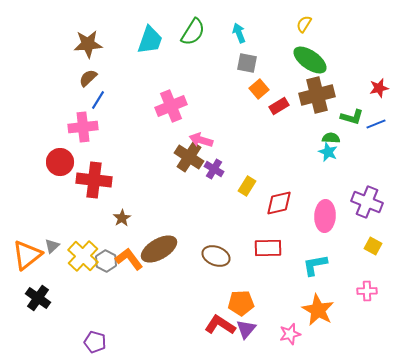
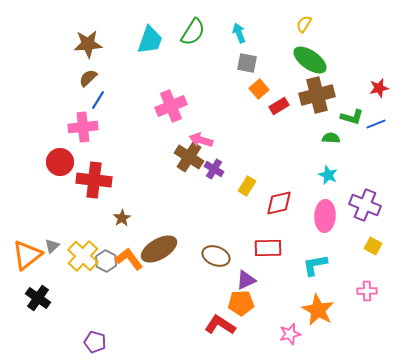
cyan star at (328, 152): moved 23 px down
purple cross at (367, 202): moved 2 px left, 3 px down
purple triangle at (246, 329): moved 49 px up; rotated 25 degrees clockwise
